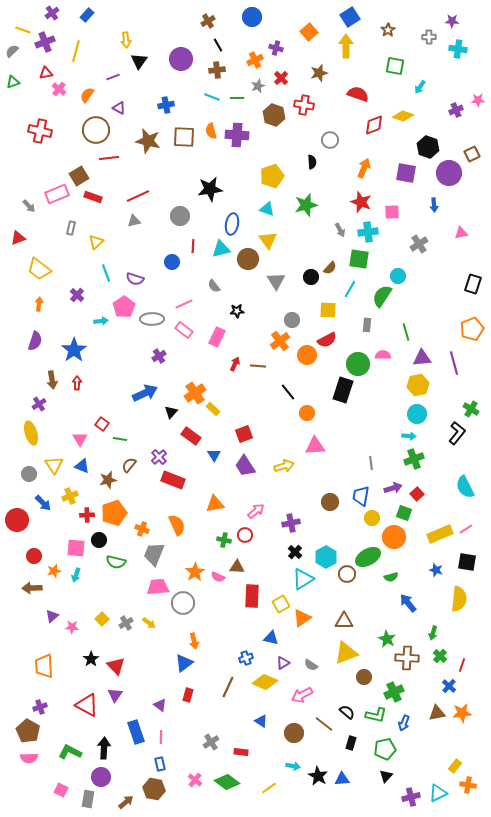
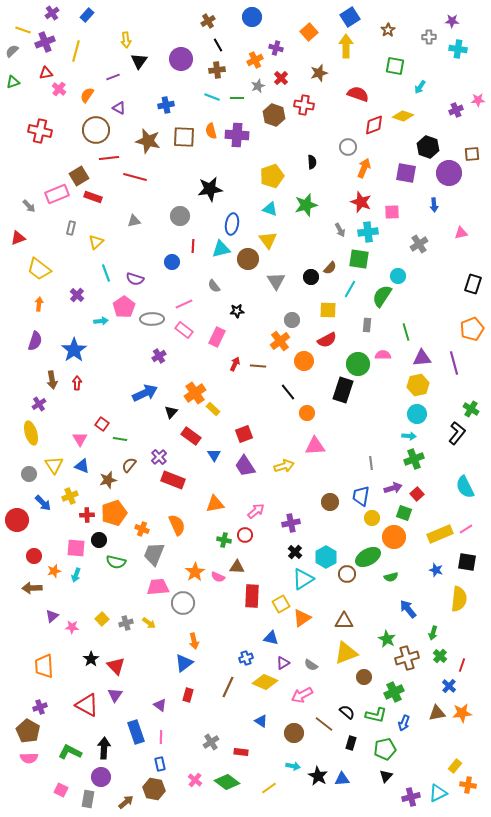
gray circle at (330, 140): moved 18 px right, 7 px down
brown square at (472, 154): rotated 21 degrees clockwise
red line at (138, 196): moved 3 px left, 19 px up; rotated 40 degrees clockwise
cyan triangle at (267, 209): moved 3 px right
orange circle at (307, 355): moved 3 px left, 6 px down
blue arrow at (408, 603): moved 6 px down
gray cross at (126, 623): rotated 16 degrees clockwise
brown cross at (407, 658): rotated 20 degrees counterclockwise
